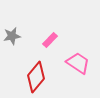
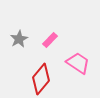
gray star: moved 7 px right, 3 px down; rotated 18 degrees counterclockwise
red diamond: moved 5 px right, 2 px down
